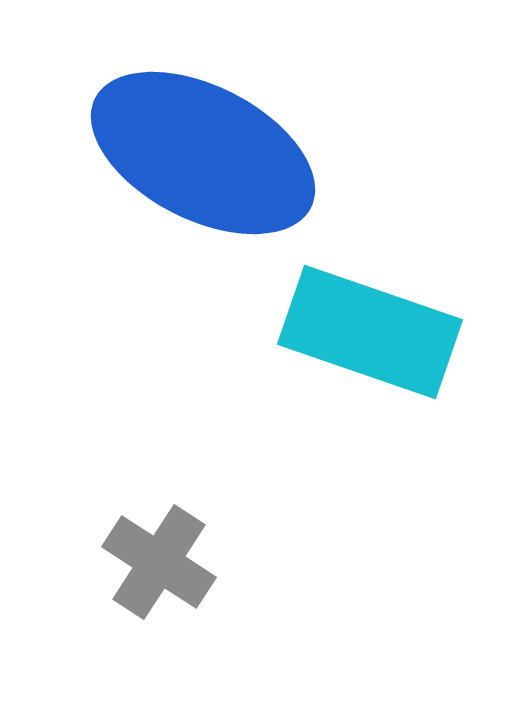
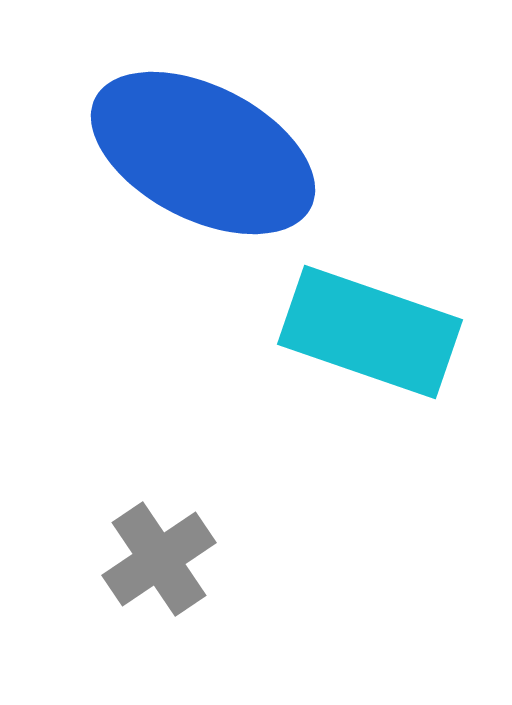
gray cross: moved 3 px up; rotated 23 degrees clockwise
